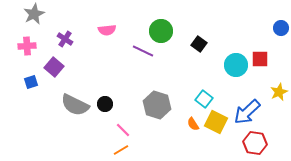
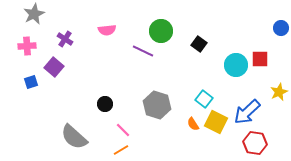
gray semicircle: moved 1 px left, 32 px down; rotated 16 degrees clockwise
